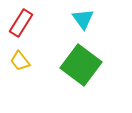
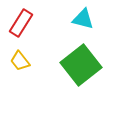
cyan triangle: rotated 40 degrees counterclockwise
green square: rotated 15 degrees clockwise
